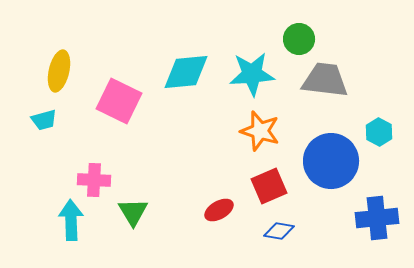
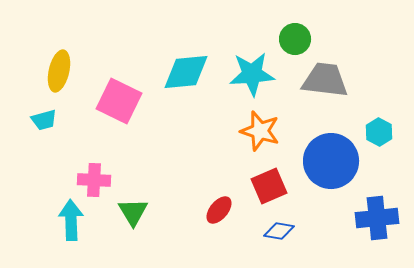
green circle: moved 4 px left
red ellipse: rotated 20 degrees counterclockwise
